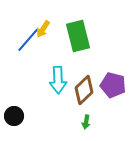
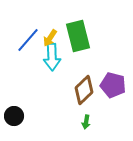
yellow arrow: moved 7 px right, 9 px down
cyan arrow: moved 6 px left, 23 px up
